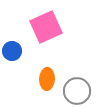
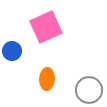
gray circle: moved 12 px right, 1 px up
